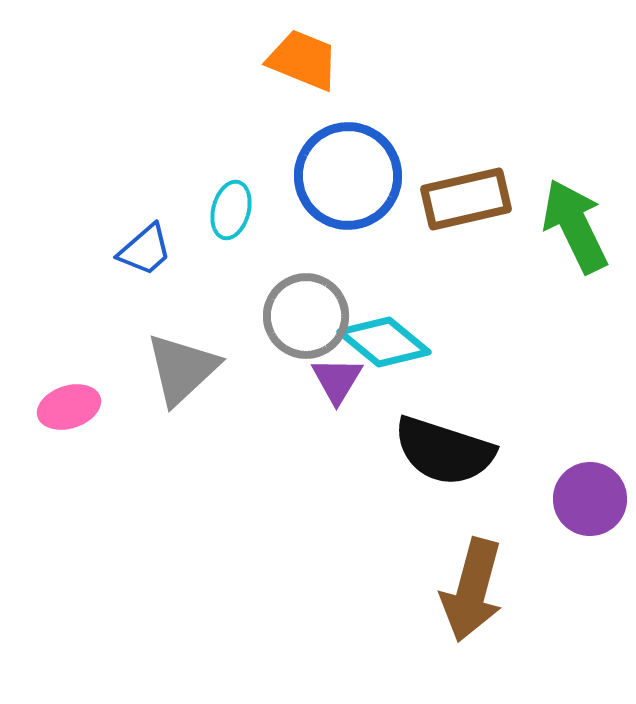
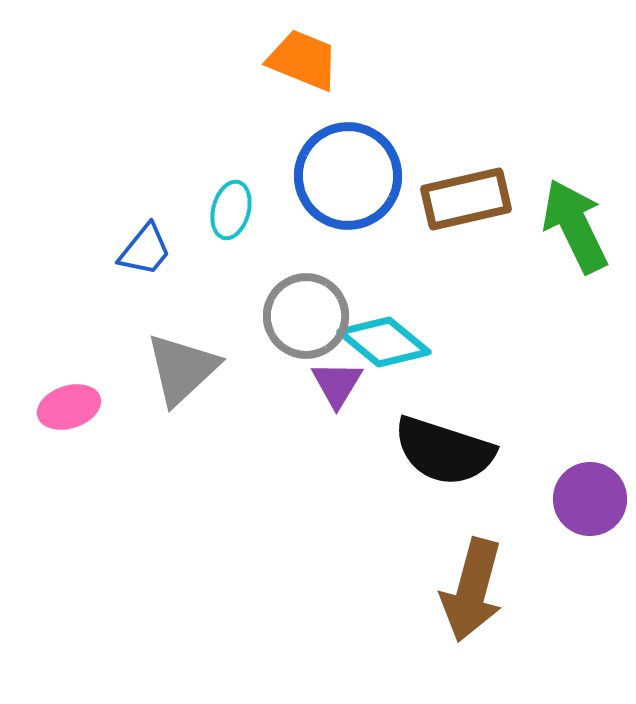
blue trapezoid: rotated 10 degrees counterclockwise
purple triangle: moved 4 px down
